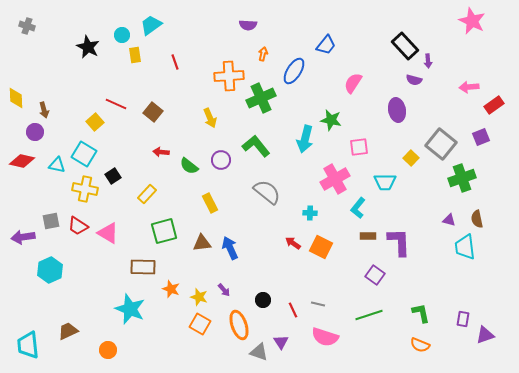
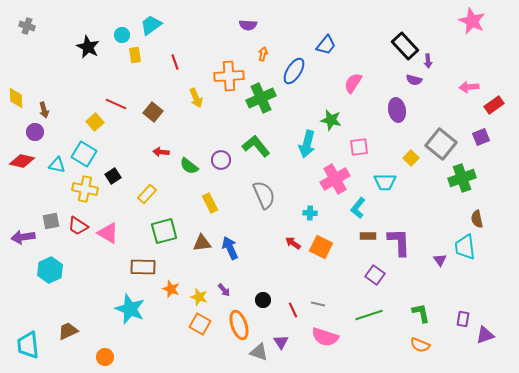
yellow arrow at (210, 118): moved 14 px left, 20 px up
cyan arrow at (305, 139): moved 2 px right, 5 px down
gray semicircle at (267, 192): moved 3 px left, 3 px down; rotated 28 degrees clockwise
purple triangle at (449, 220): moved 9 px left, 40 px down; rotated 40 degrees clockwise
orange circle at (108, 350): moved 3 px left, 7 px down
